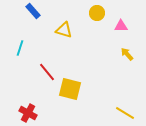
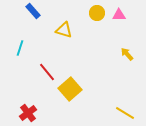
pink triangle: moved 2 px left, 11 px up
yellow square: rotated 35 degrees clockwise
red cross: rotated 24 degrees clockwise
